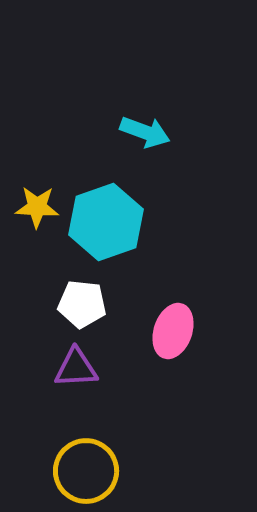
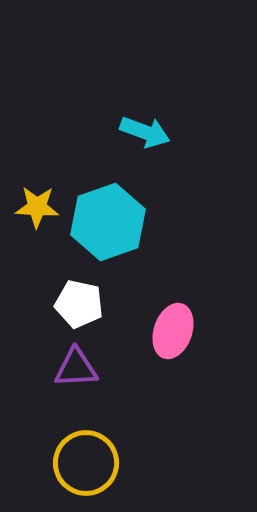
cyan hexagon: moved 2 px right
white pentagon: moved 3 px left; rotated 6 degrees clockwise
yellow circle: moved 8 px up
